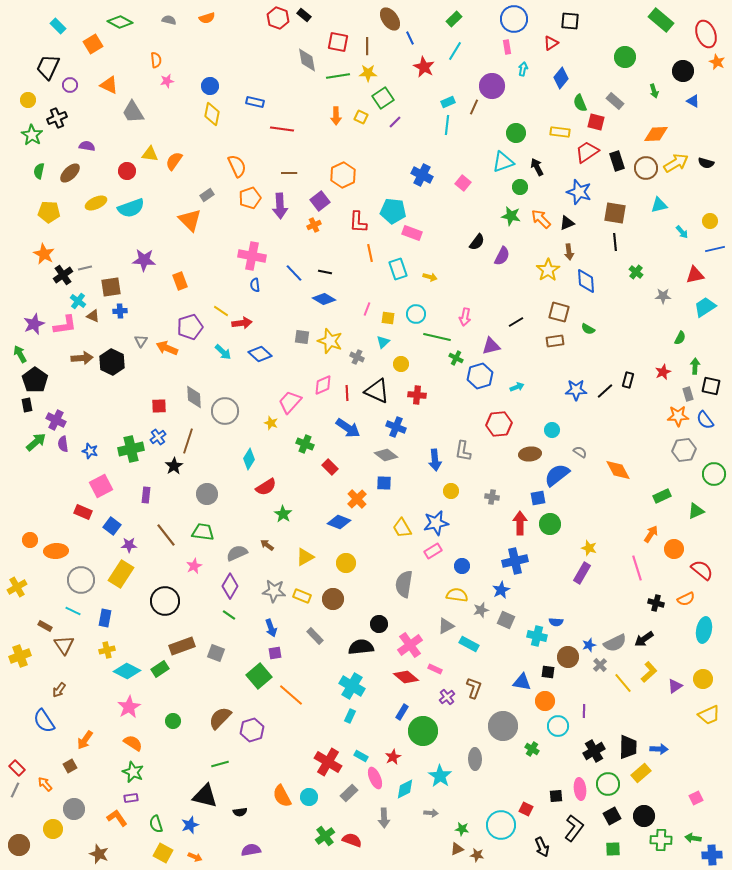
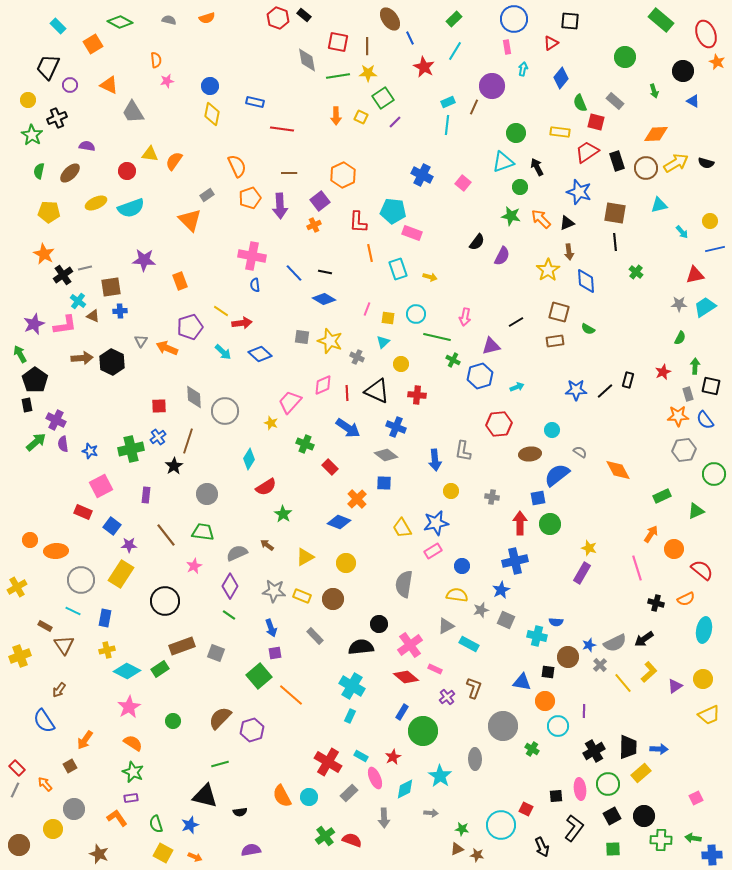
gray star at (663, 296): moved 16 px right, 8 px down
green cross at (456, 358): moved 3 px left, 2 px down
